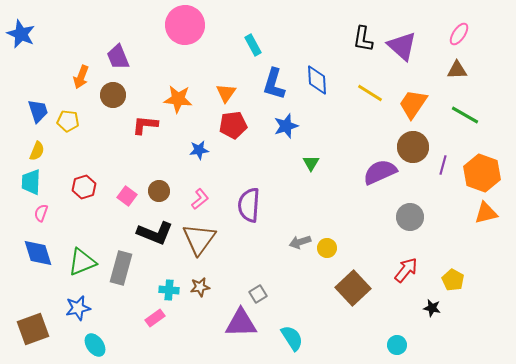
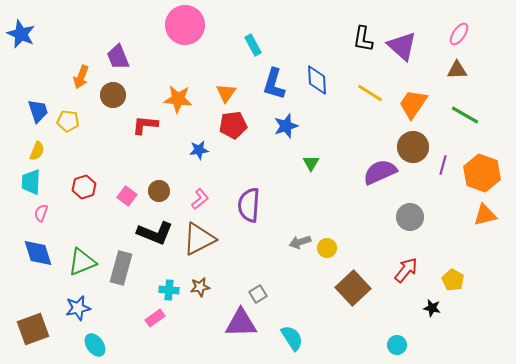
orange triangle at (486, 213): moved 1 px left, 2 px down
brown triangle at (199, 239): rotated 27 degrees clockwise
